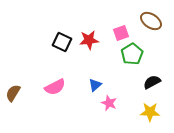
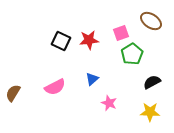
black square: moved 1 px left, 1 px up
blue triangle: moved 3 px left, 6 px up
